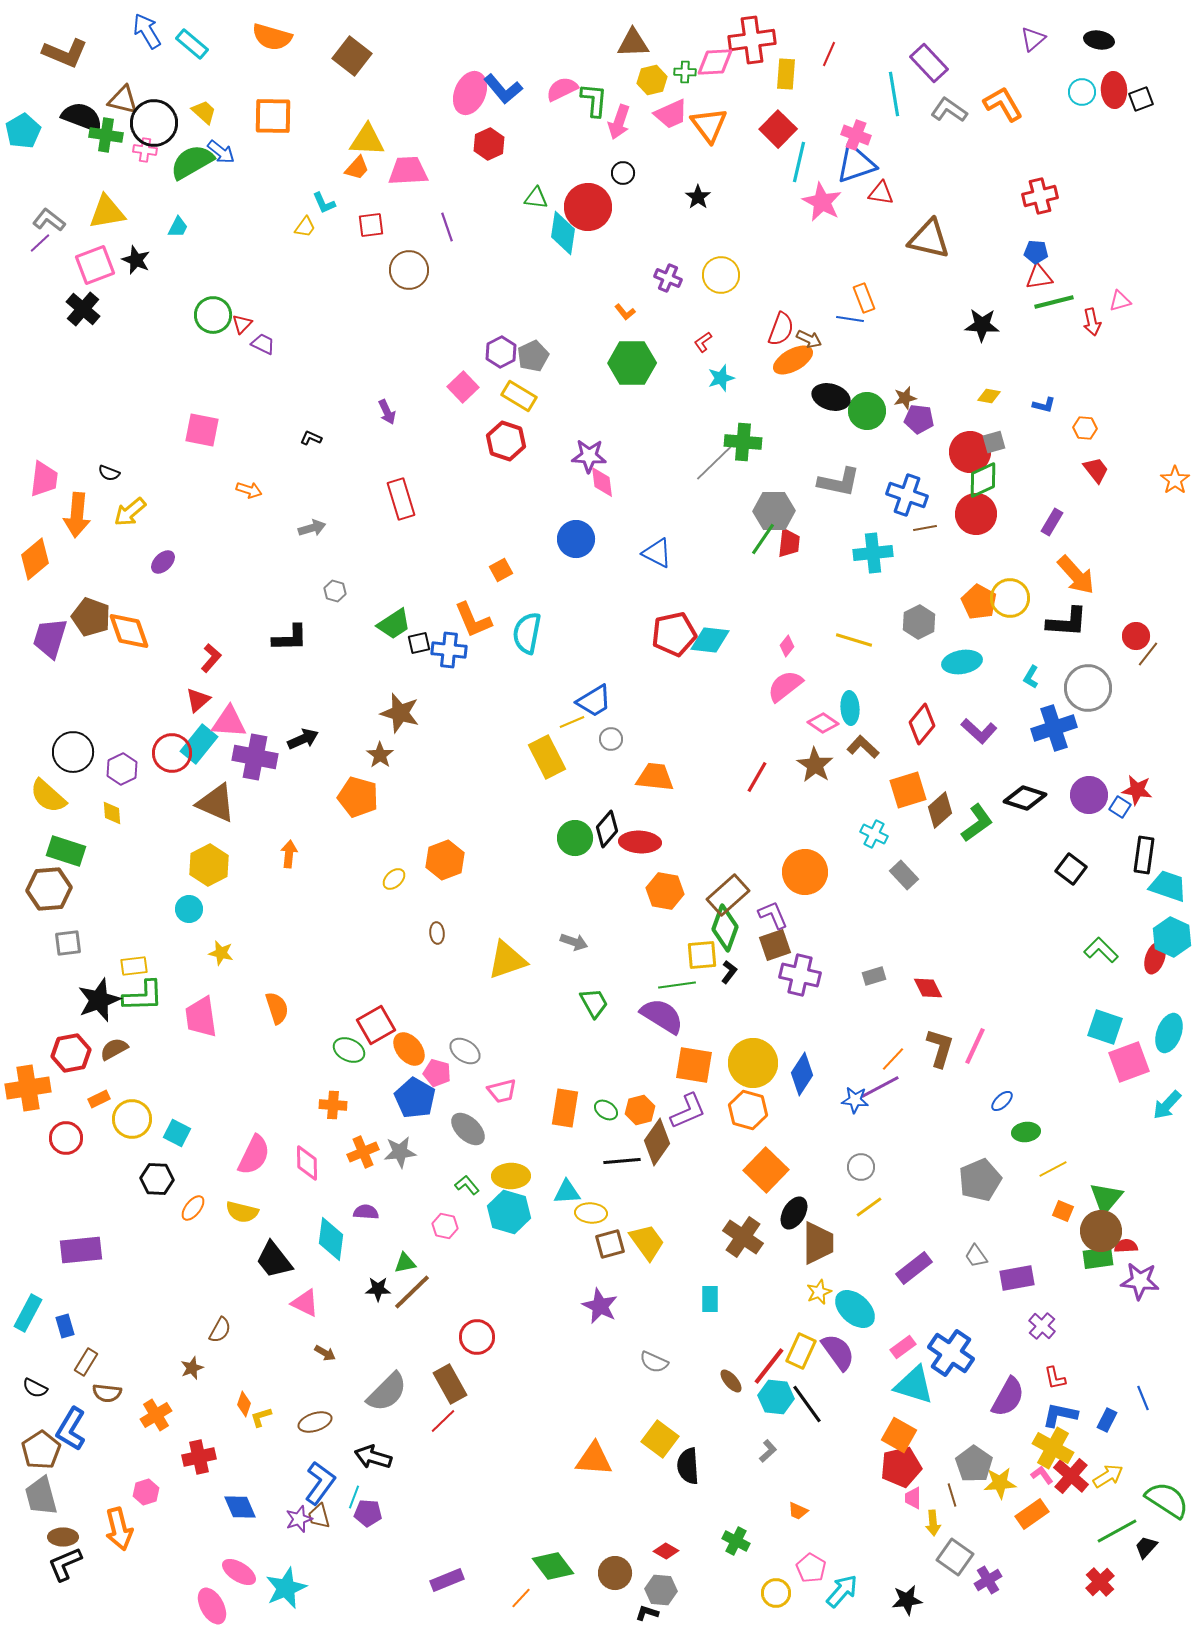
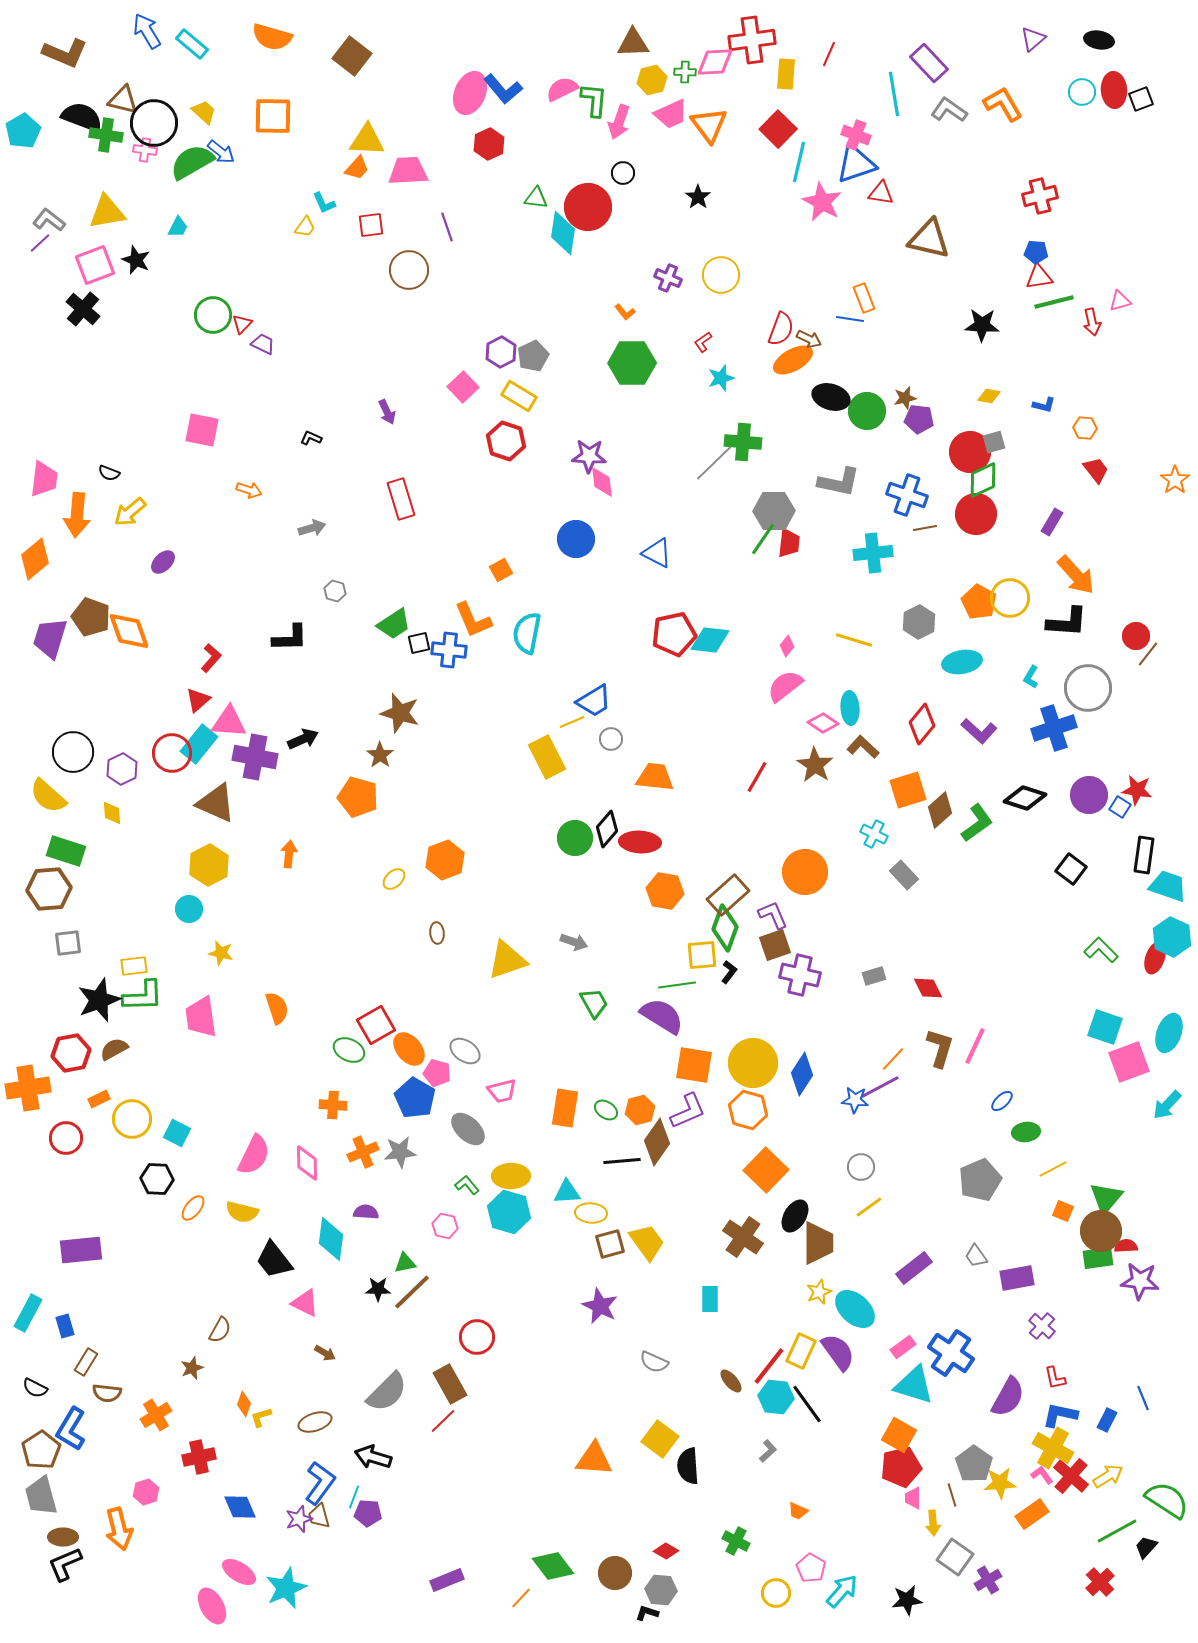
black ellipse at (794, 1213): moved 1 px right, 3 px down
